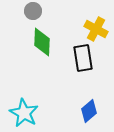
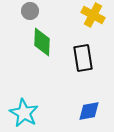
gray circle: moved 3 px left
yellow cross: moved 3 px left, 14 px up
blue diamond: rotated 30 degrees clockwise
